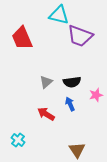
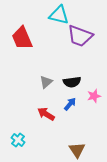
pink star: moved 2 px left, 1 px down
blue arrow: rotated 64 degrees clockwise
